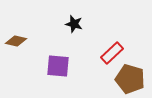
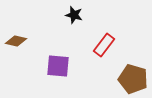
black star: moved 9 px up
red rectangle: moved 8 px left, 8 px up; rotated 10 degrees counterclockwise
brown pentagon: moved 3 px right
